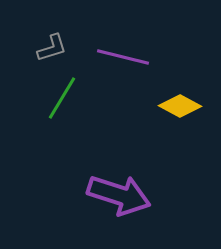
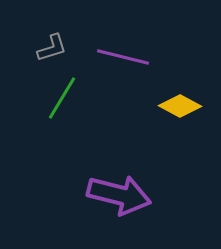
purple arrow: rotated 4 degrees counterclockwise
